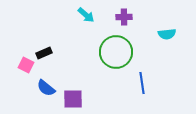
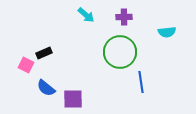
cyan semicircle: moved 2 px up
green circle: moved 4 px right
blue line: moved 1 px left, 1 px up
